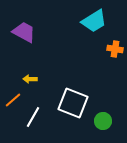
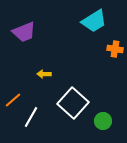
purple trapezoid: rotated 130 degrees clockwise
yellow arrow: moved 14 px right, 5 px up
white square: rotated 20 degrees clockwise
white line: moved 2 px left
